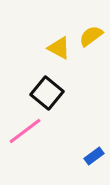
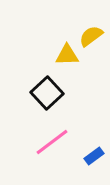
yellow triangle: moved 8 px right, 7 px down; rotated 30 degrees counterclockwise
black square: rotated 8 degrees clockwise
pink line: moved 27 px right, 11 px down
